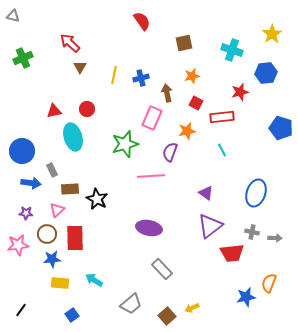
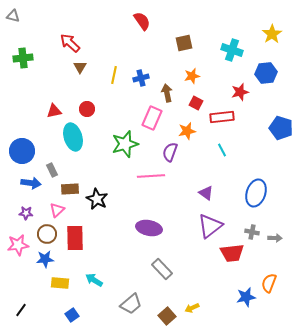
green cross at (23, 58): rotated 18 degrees clockwise
blue star at (52, 259): moved 7 px left
